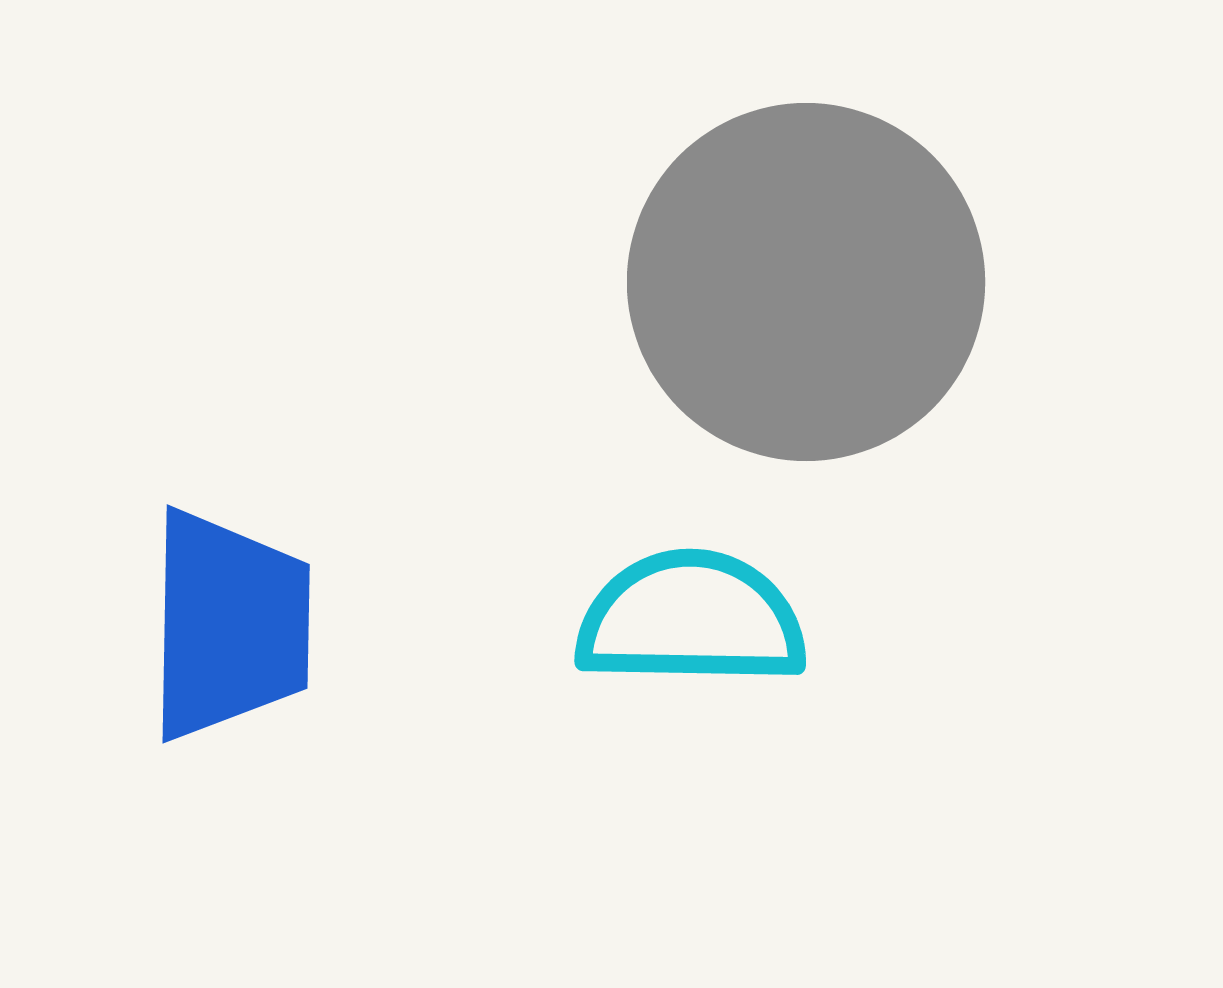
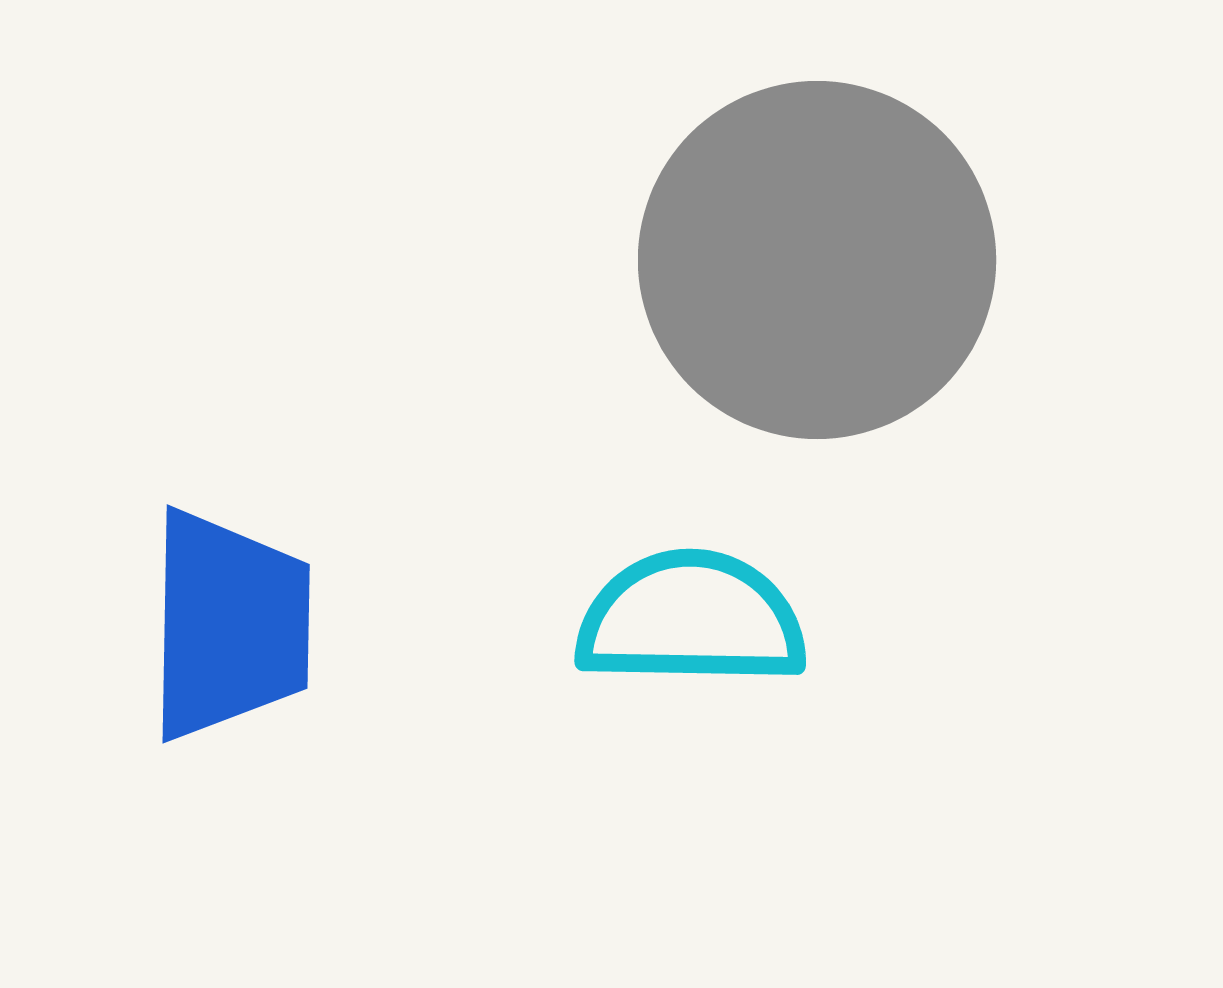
gray circle: moved 11 px right, 22 px up
